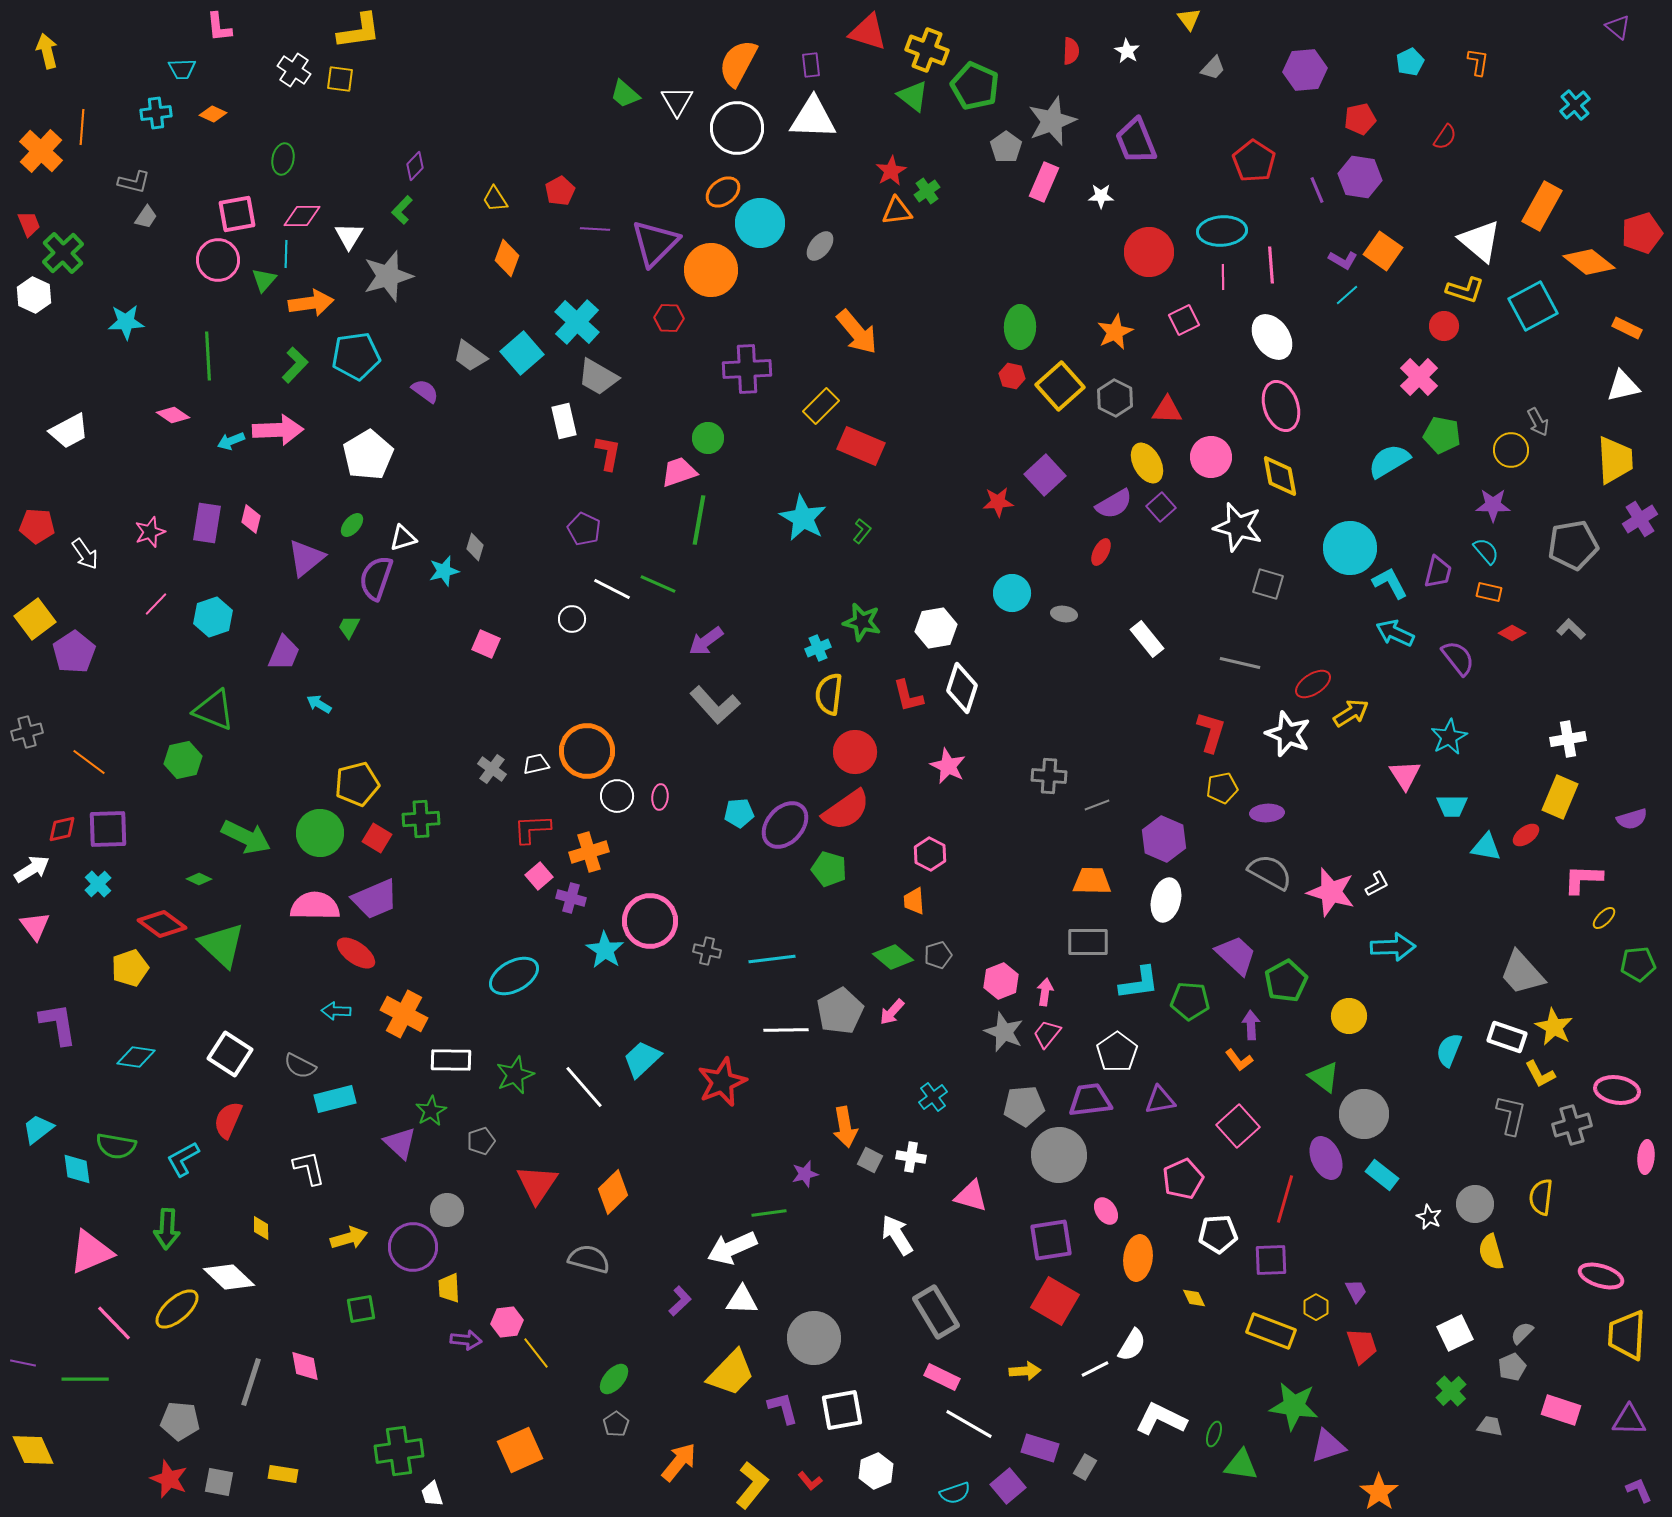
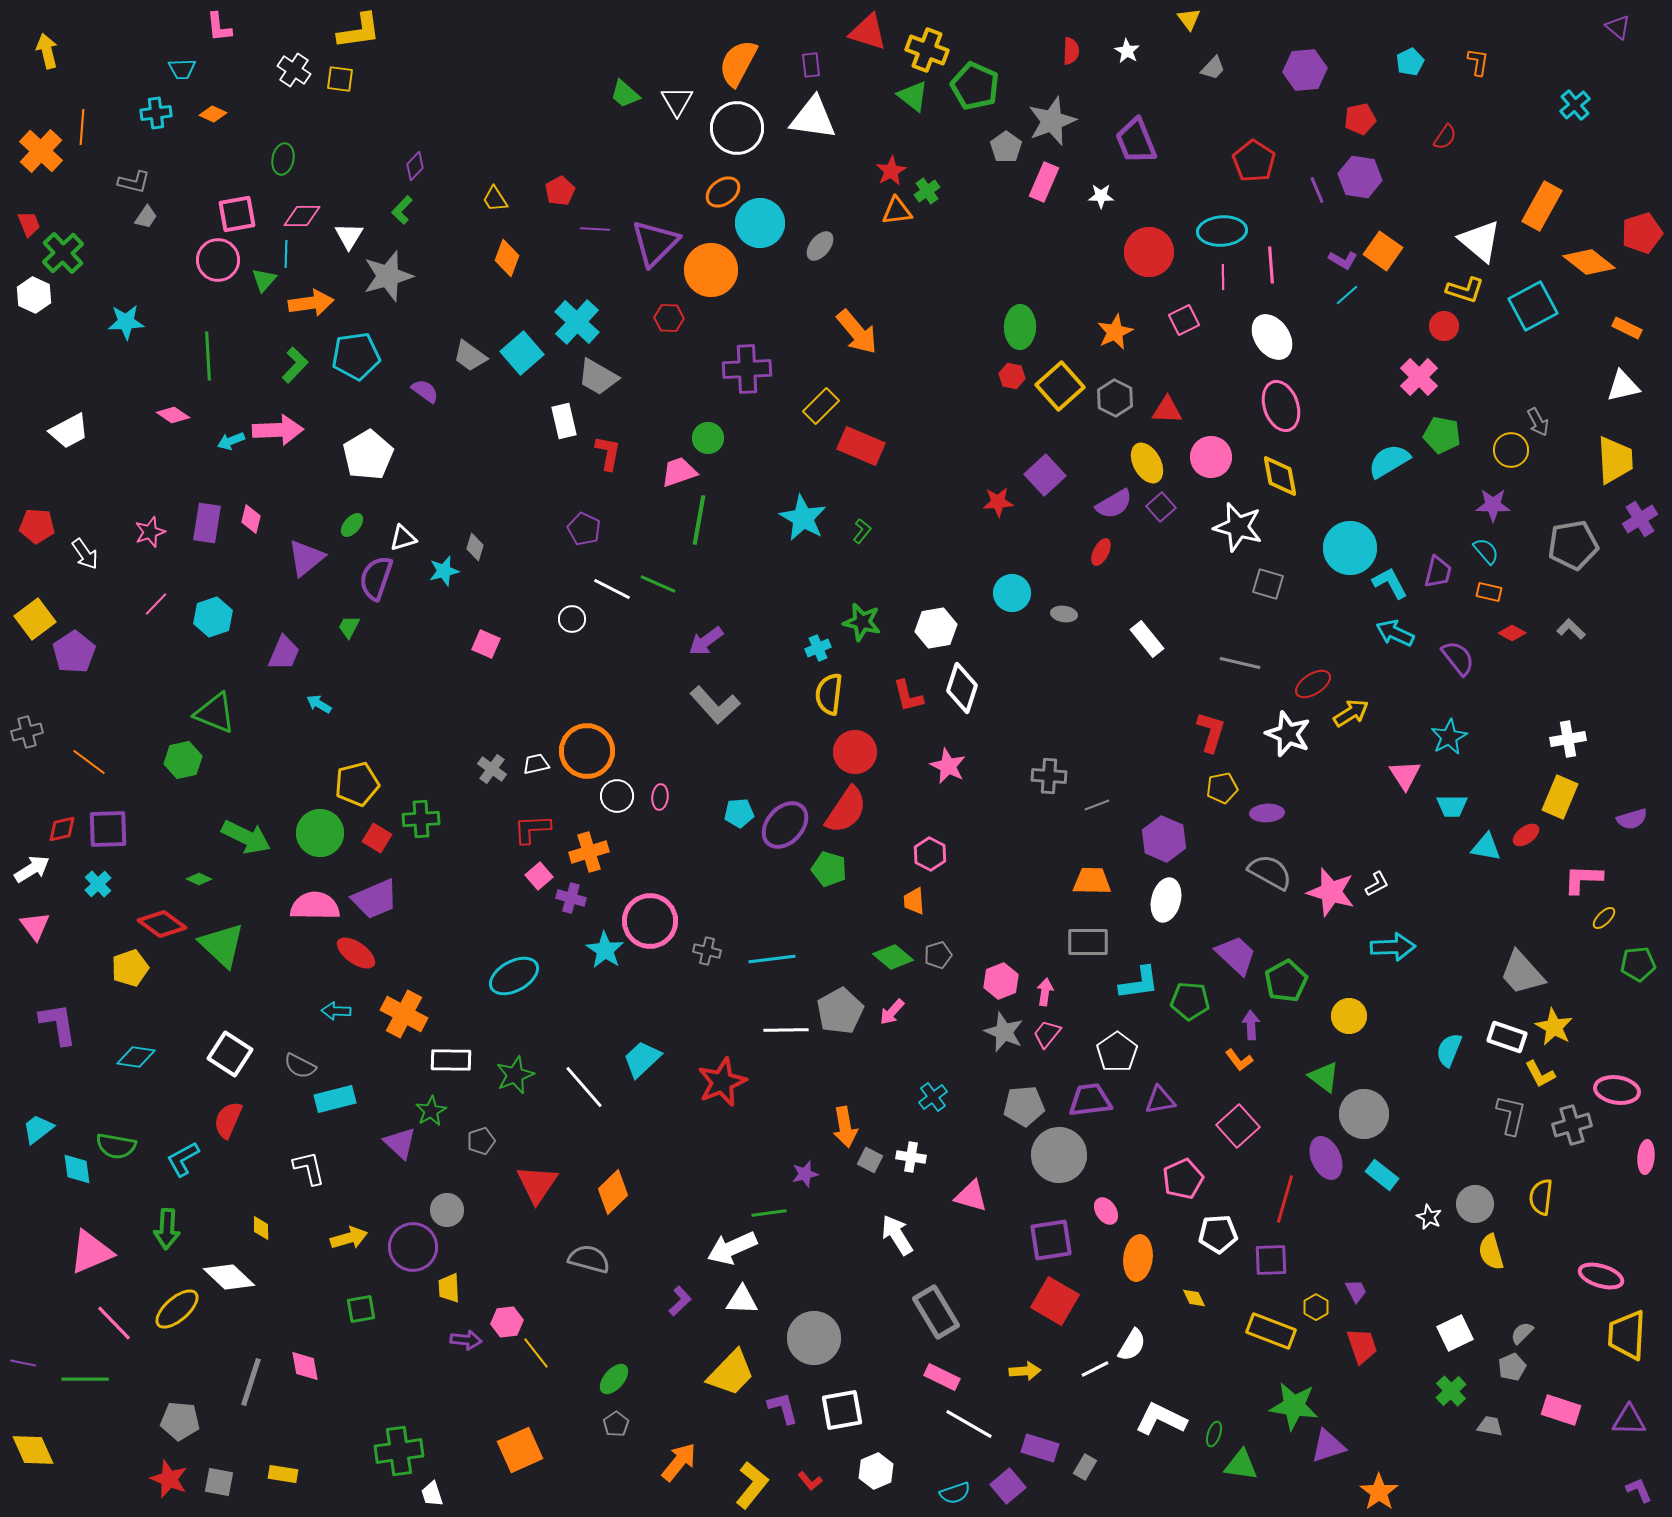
white triangle at (813, 118): rotated 6 degrees clockwise
green triangle at (214, 710): moved 1 px right, 3 px down
red semicircle at (846, 810): rotated 21 degrees counterclockwise
